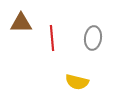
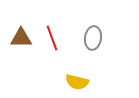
brown triangle: moved 15 px down
red line: rotated 15 degrees counterclockwise
